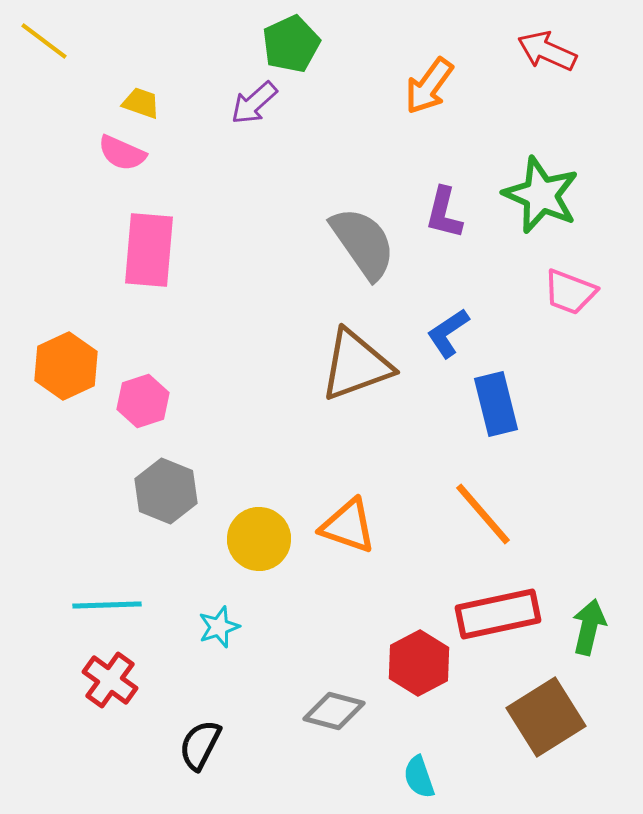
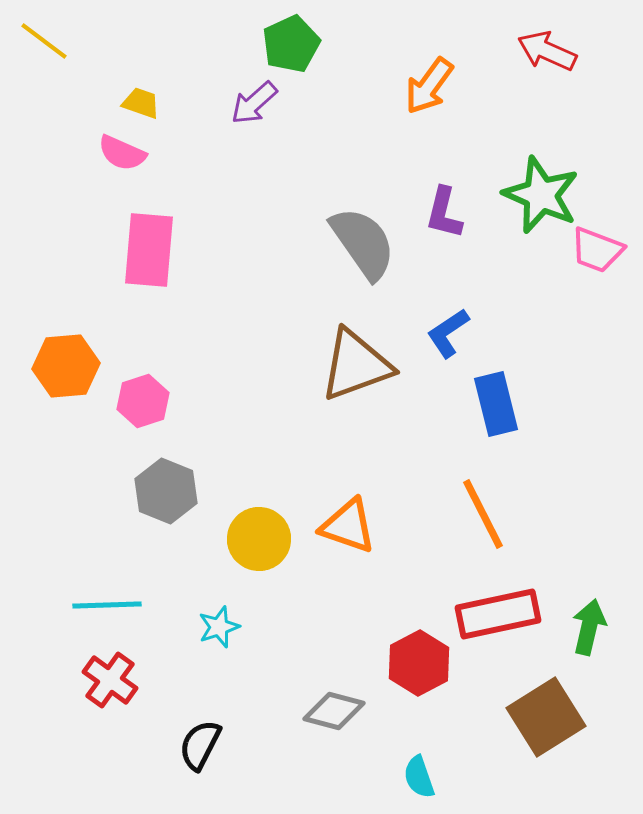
pink trapezoid: moved 27 px right, 42 px up
orange hexagon: rotated 20 degrees clockwise
orange line: rotated 14 degrees clockwise
